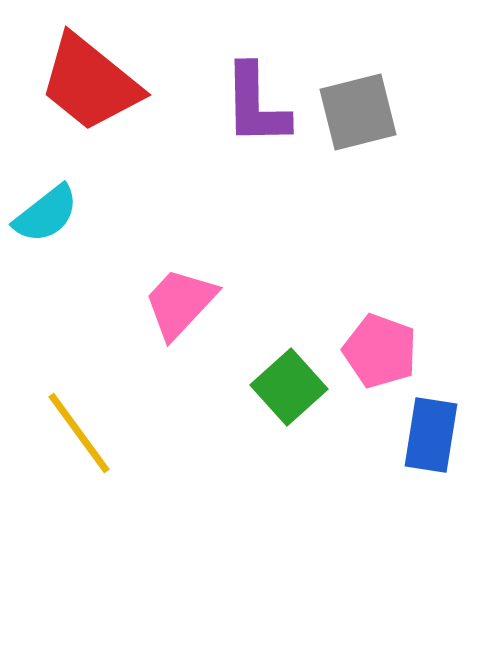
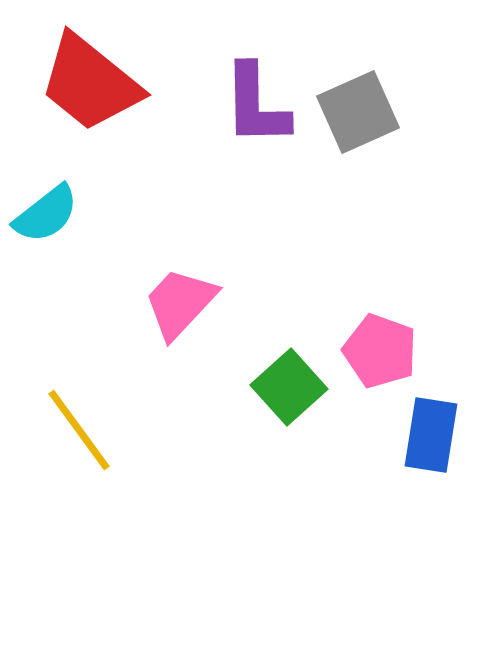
gray square: rotated 10 degrees counterclockwise
yellow line: moved 3 px up
